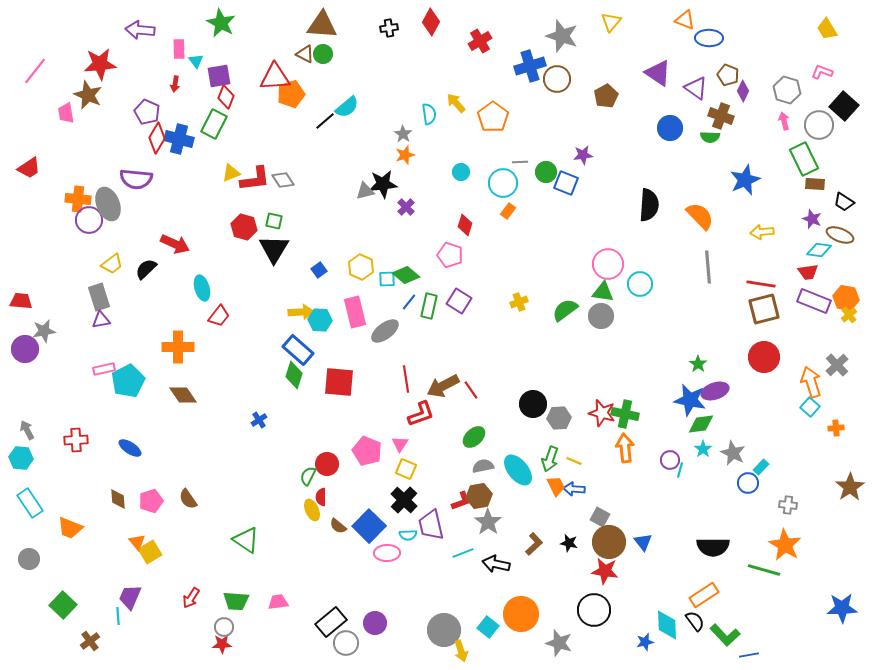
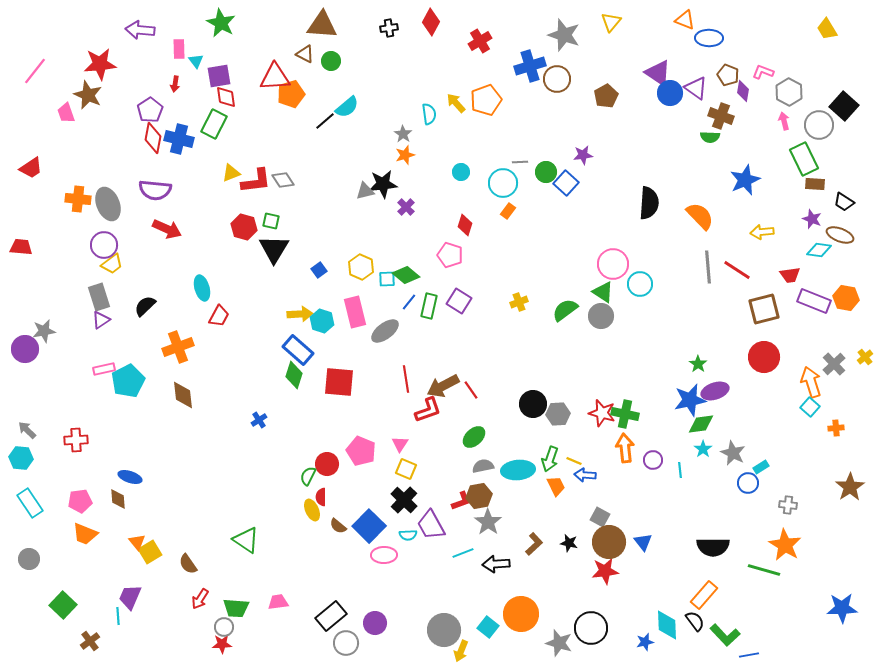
gray star at (562, 36): moved 2 px right, 1 px up
green circle at (323, 54): moved 8 px right, 7 px down
pink L-shape at (822, 72): moved 59 px left
gray hexagon at (787, 90): moved 2 px right, 2 px down; rotated 12 degrees clockwise
purple diamond at (743, 91): rotated 15 degrees counterclockwise
red diamond at (226, 97): rotated 30 degrees counterclockwise
purple pentagon at (147, 112): moved 3 px right, 2 px up; rotated 15 degrees clockwise
pink trapezoid at (66, 113): rotated 10 degrees counterclockwise
orange pentagon at (493, 117): moved 7 px left, 17 px up; rotated 16 degrees clockwise
blue circle at (670, 128): moved 35 px up
red diamond at (157, 138): moved 4 px left; rotated 20 degrees counterclockwise
red trapezoid at (29, 168): moved 2 px right
purple semicircle at (136, 179): moved 19 px right, 11 px down
red L-shape at (255, 179): moved 1 px right, 2 px down
blue square at (566, 183): rotated 20 degrees clockwise
black semicircle at (649, 205): moved 2 px up
purple circle at (89, 220): moved 15 px right, 25 px down
green square at (274, 221): moved 3 px left
red arrow at (175, 244): moved 8 px left, 15 px up
pink circle at (608, 264): moved 5 px right
black semicircle at (146, 269): moved 1 px left, 37 px down
red trapezoid at (808, 272): moved 18 px left, 3 px down
red line at (761, 284): moved 24 px left, 14 px up; rotated 24 degrees clockwise
green triangle at (603, 292): rotated 25 degrees clockwise
red trapezoid at (21, 301): moved 54 px up
yellow arrow at (301, 312): moved 1 px left, 2 px down
yellow cross at (849, 315): moved 16 px right, 42 px down
red trapezoid at (219, 316): rotated 10 degrees counterclockwise
purple triangle at (101, 320): rotated 24 degrees counterclockwise
cyan hexagon at (320, 320): moved 2 px right, 1 px down; rotated 15 degrees clockwise
orange cross at (178, 347): rotated 20 degrees counterclockwise
gray cross at (837, 365): moved 3 px left, 1 px up
brown diamond at (183, 395): rotated 28 degrees clockwise
blue star at (690, 400): rotated 24 degrees counterclockwise
red L-shape at (421, 414): moved 7 px right, 4 px up
gray hexagon at (559, 418): moved 1 px left, 4 px up
gray arrow at (27, 430): rotated 18 degrees counterclockwise
blue ellipse at (130, 448): moved 29 px down; rotated 15 degrees counterclockwise
pink pentagon at (367, 451): moved 6 px left
purple circle at (670, 460): moved 17 px left
cyan rectangle at (761, 467): rotated 14 degrees clockwise
cyan ellipse at (518, 470): rotated 56 degrees counterclockwise
cyan line at (680, 470): rotated 21 degrees counterclockwise
blue arrow at (574, 489): moved 11 px right, 14 px up
brown semicircle at (188, 499): moved 65 px down
pink pentagon at (151, 501): moved 71 px left; rotated 10 degrees clockwise
purple trapezoid at (431, 525): rotated 16 degrees counterclockwise
orange trapezoid at (70, 528): moved 15 px right, 6 px down
pink ellipse at (387, 553): moved 3 px left, 2 px down
black arrow at (496, 564): rotated 16 degrees counterclockwise
red star at (605, 571): rotated 16 degrees counterclockwise
orange rectangle at (704, 595): rotated 16 degrees counterclockwise
red arrow at (191, 598): moved 9 px right, 1 px down
green trapezoid at (236, 601): moved 7 px down
black circle at (594, 610): moved 3 px left, 18 px down
black rectangle at (331, 622): moved 6 px up
yellow arrow at (461, 651): rotated 40 degrees clockwise
